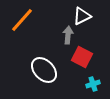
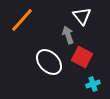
white triangle: rotated 42 degrees counterclockwise
gray arrow: rotated 24 degrees counterclockwise
white ellipse: moved 5 px right, 8 px up
